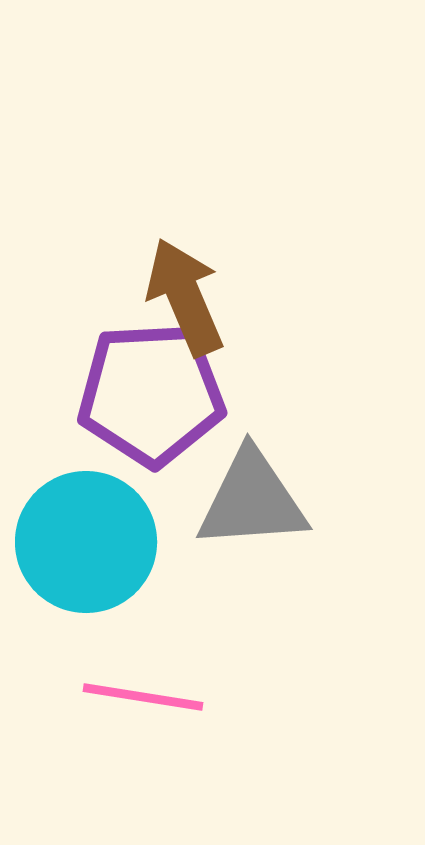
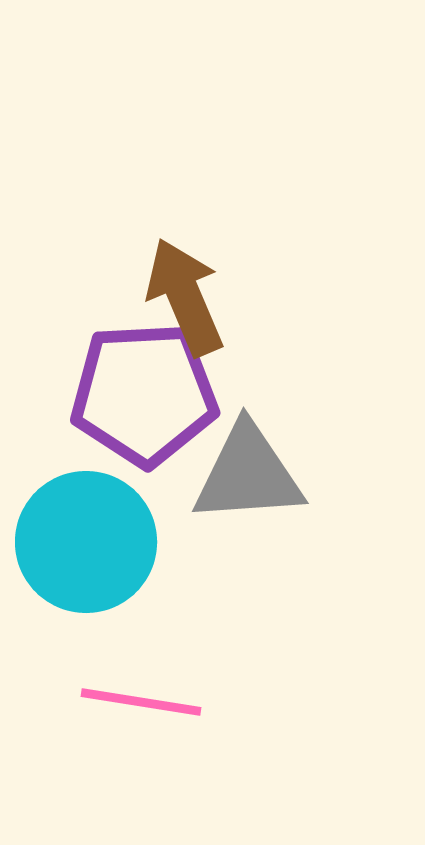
purple pentagon: moved 7 px left
gray triangle: moved 4 px left, 26 px up
pink line: moved 2 px left, 5 px down
